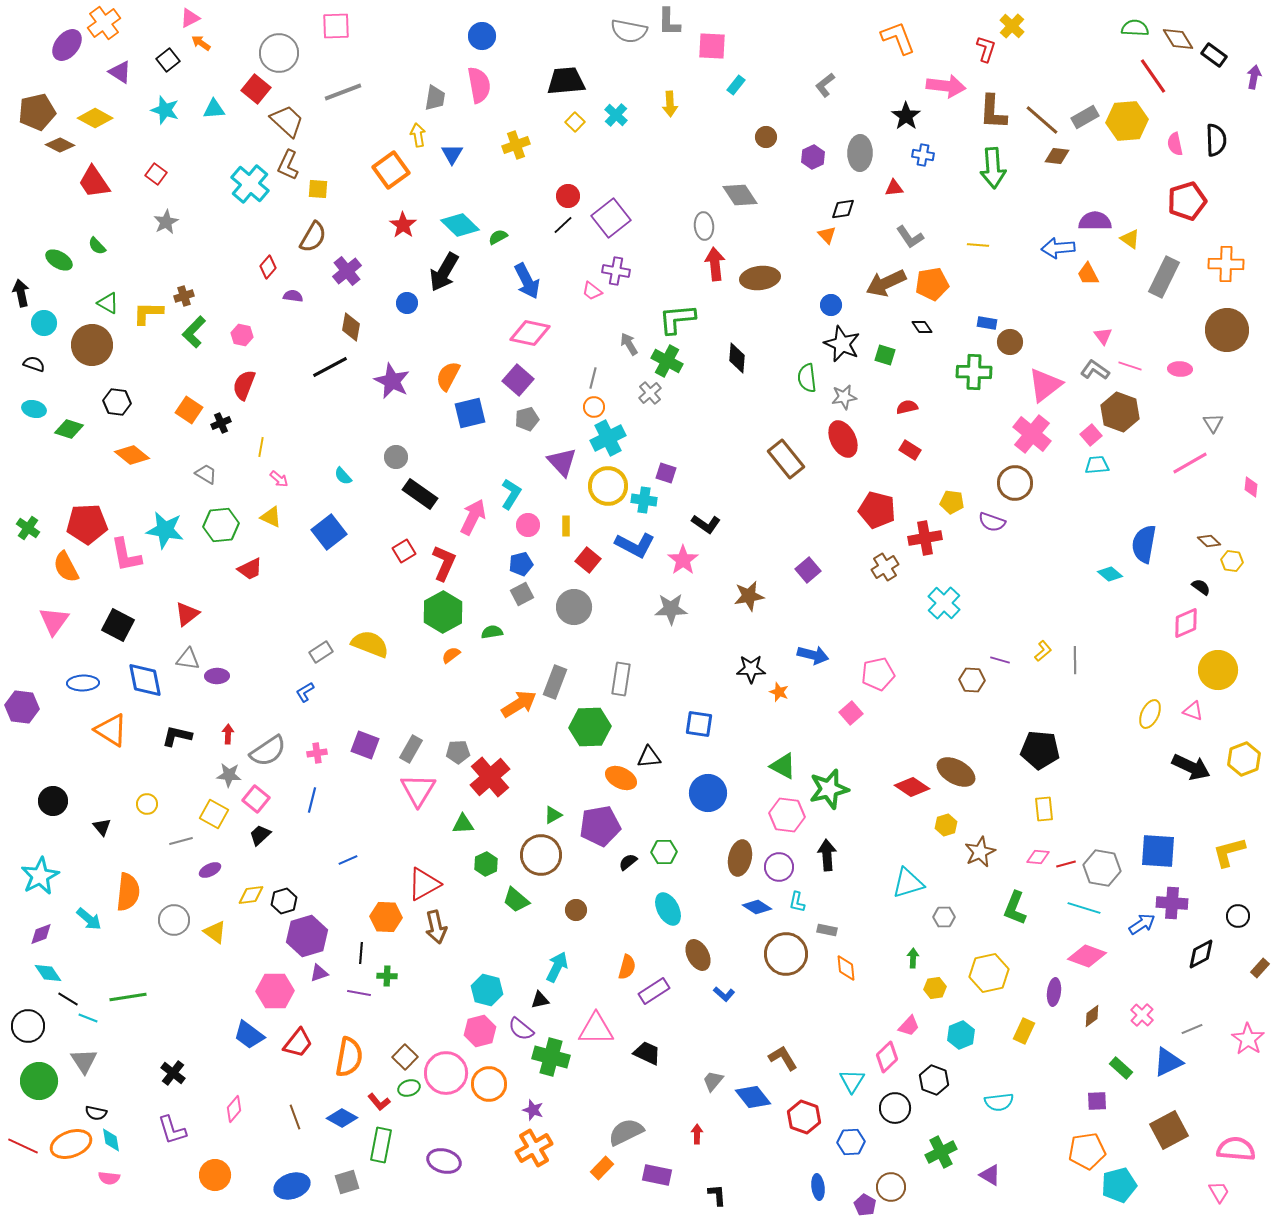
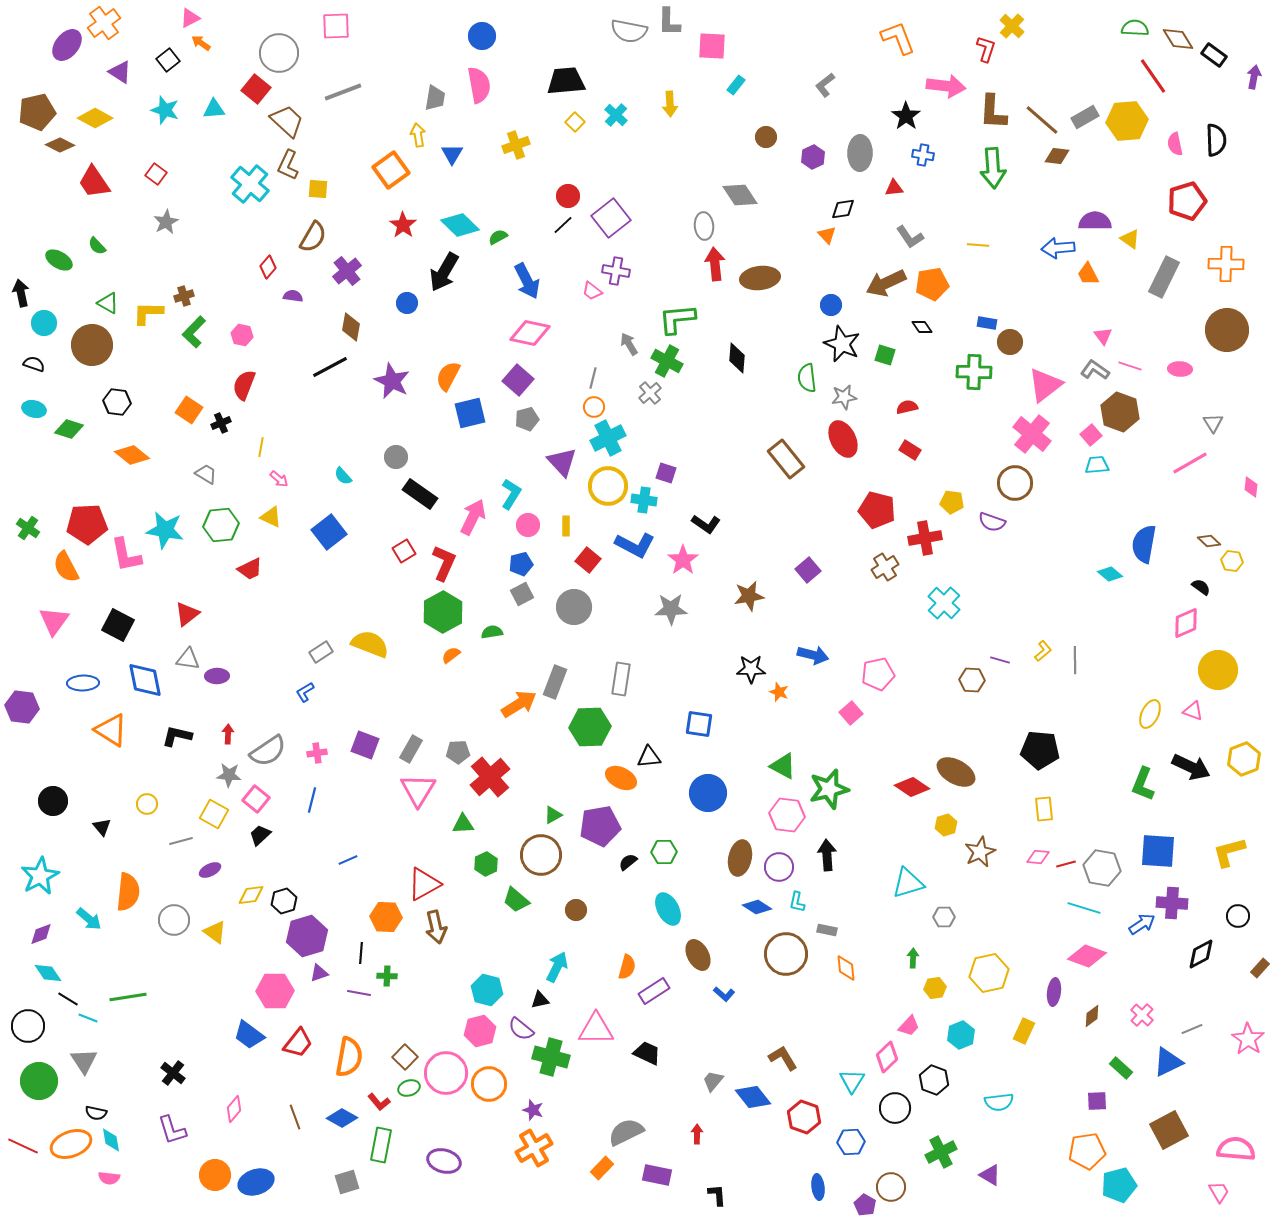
green L-shape at (1015, 908): moved 128 px right, 124 px up
blue ellipse at (292, 1186): moved 36 px left, 4 px up
